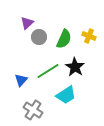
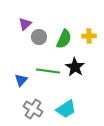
purple triangle: moved 2 px left, 1 px down
yellow cross: rotated 24 degrees counterclockwise
green line: rotated 40 degrees clockwise
cyan trapezoid: moved 14 px down
gray cross: moved 1 px up
